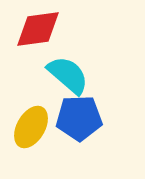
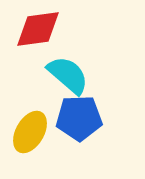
yellow ellipse: moved 1 px left, 5 px down
